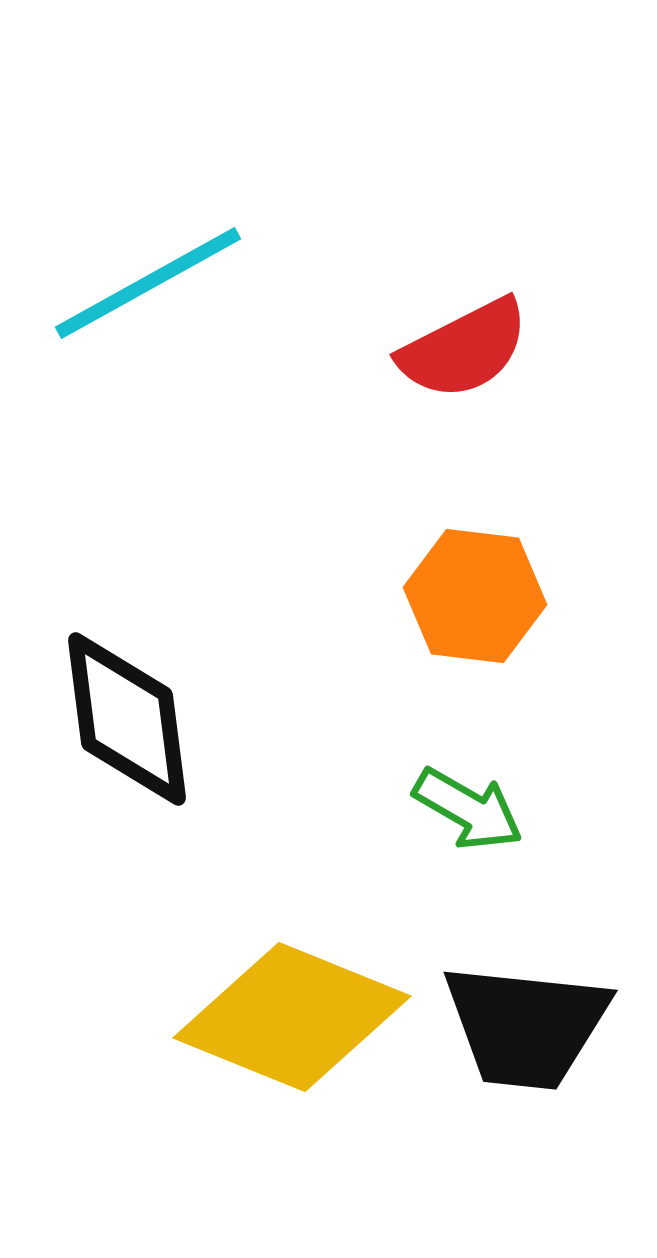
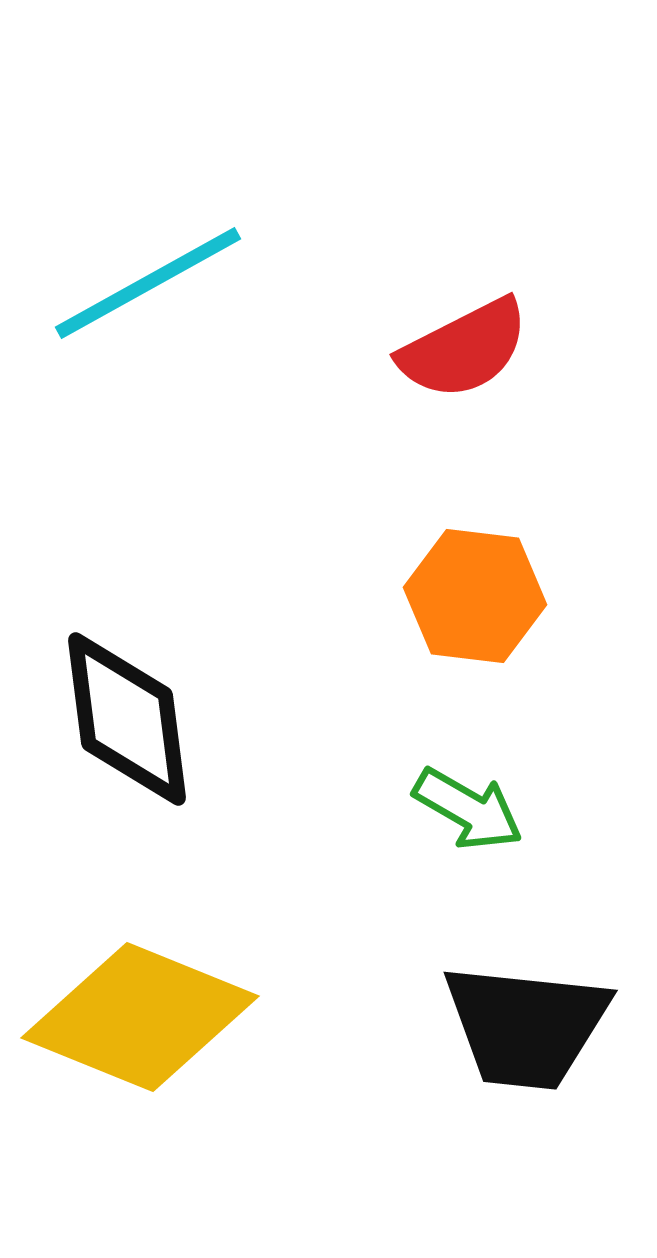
yellow diamond: moved 152 px left
